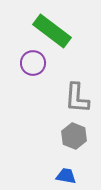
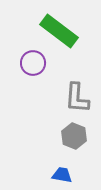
green rectangle: moved 7 px right
blue trapezoid: moved 4 px left, 1 px up
